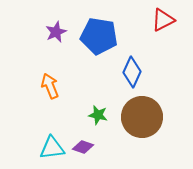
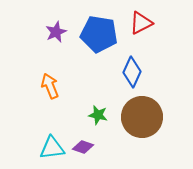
red triangle: moved 22 px left, 3 px down
blue pentagon: moved 2 px up
